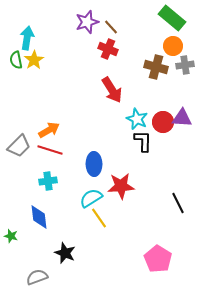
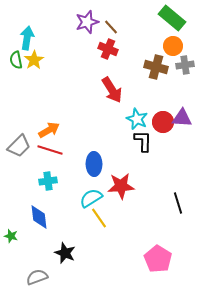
black line: rotated 10 degrees clockwise
